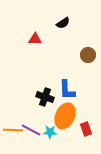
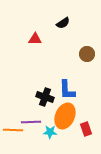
brown circle: moved 1 px left, 1 px up
purple line: moved 8 px up; rotated 30 degrees counterclockwise
